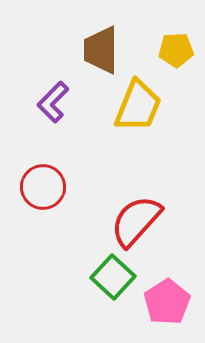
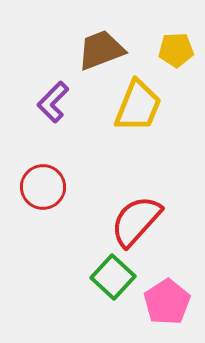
brown trapezoid: rotated 69 degrees clockwise
